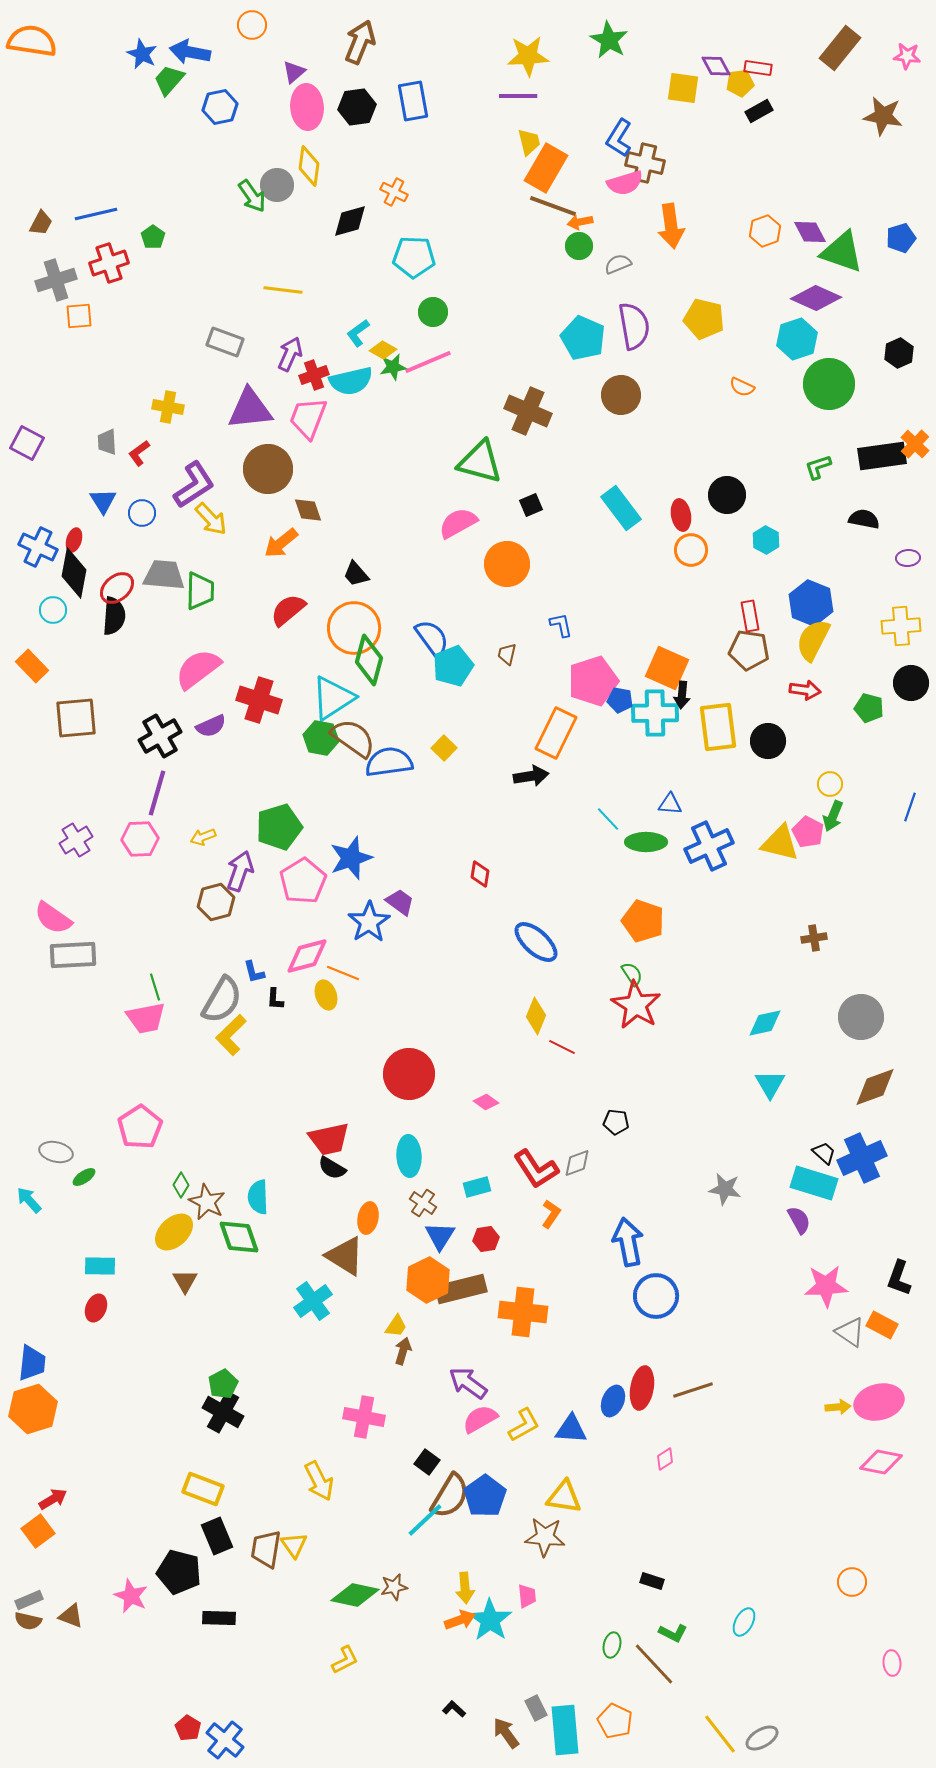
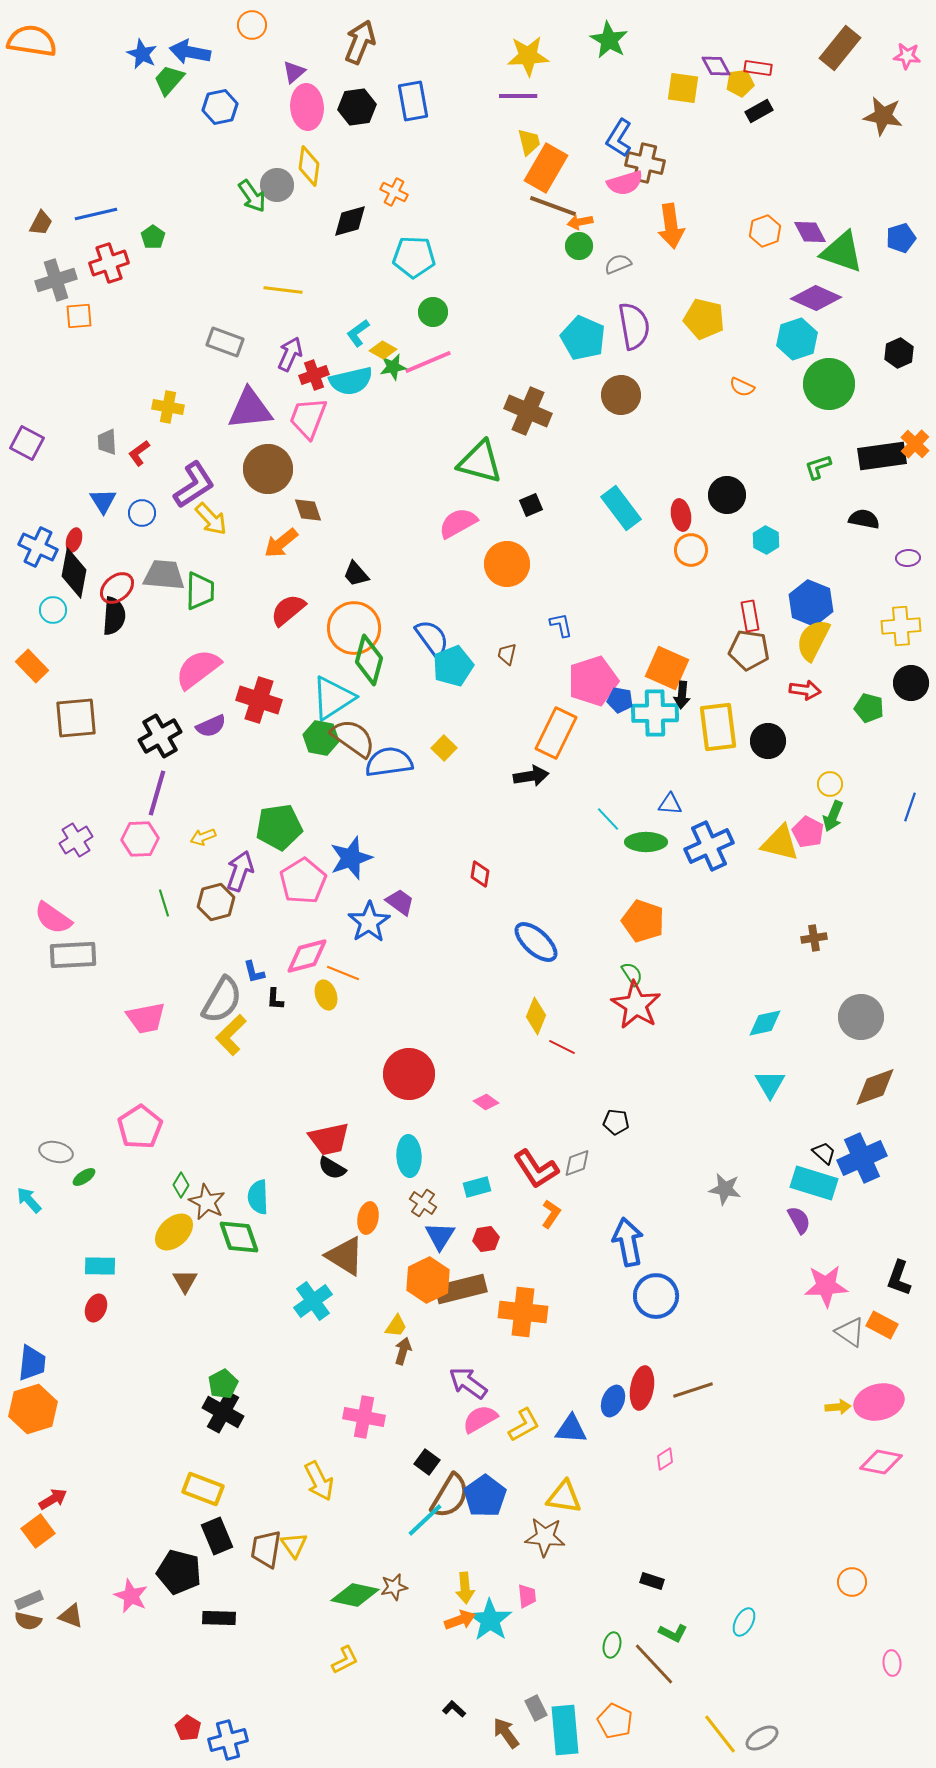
green pentagon at (279, 827): rotated 9 degrees clockwise
green line at (155, 987): moved 9 px right, 84 px up
blue cross at (225, 1740): moved 3 px right; rotated 36 degrees clockwise
